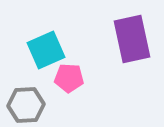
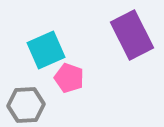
purple rectangle: moved 4 px up; rotated 15 degrees counterclockwise
pink pentagon: rotated 16 degrees clockwise
